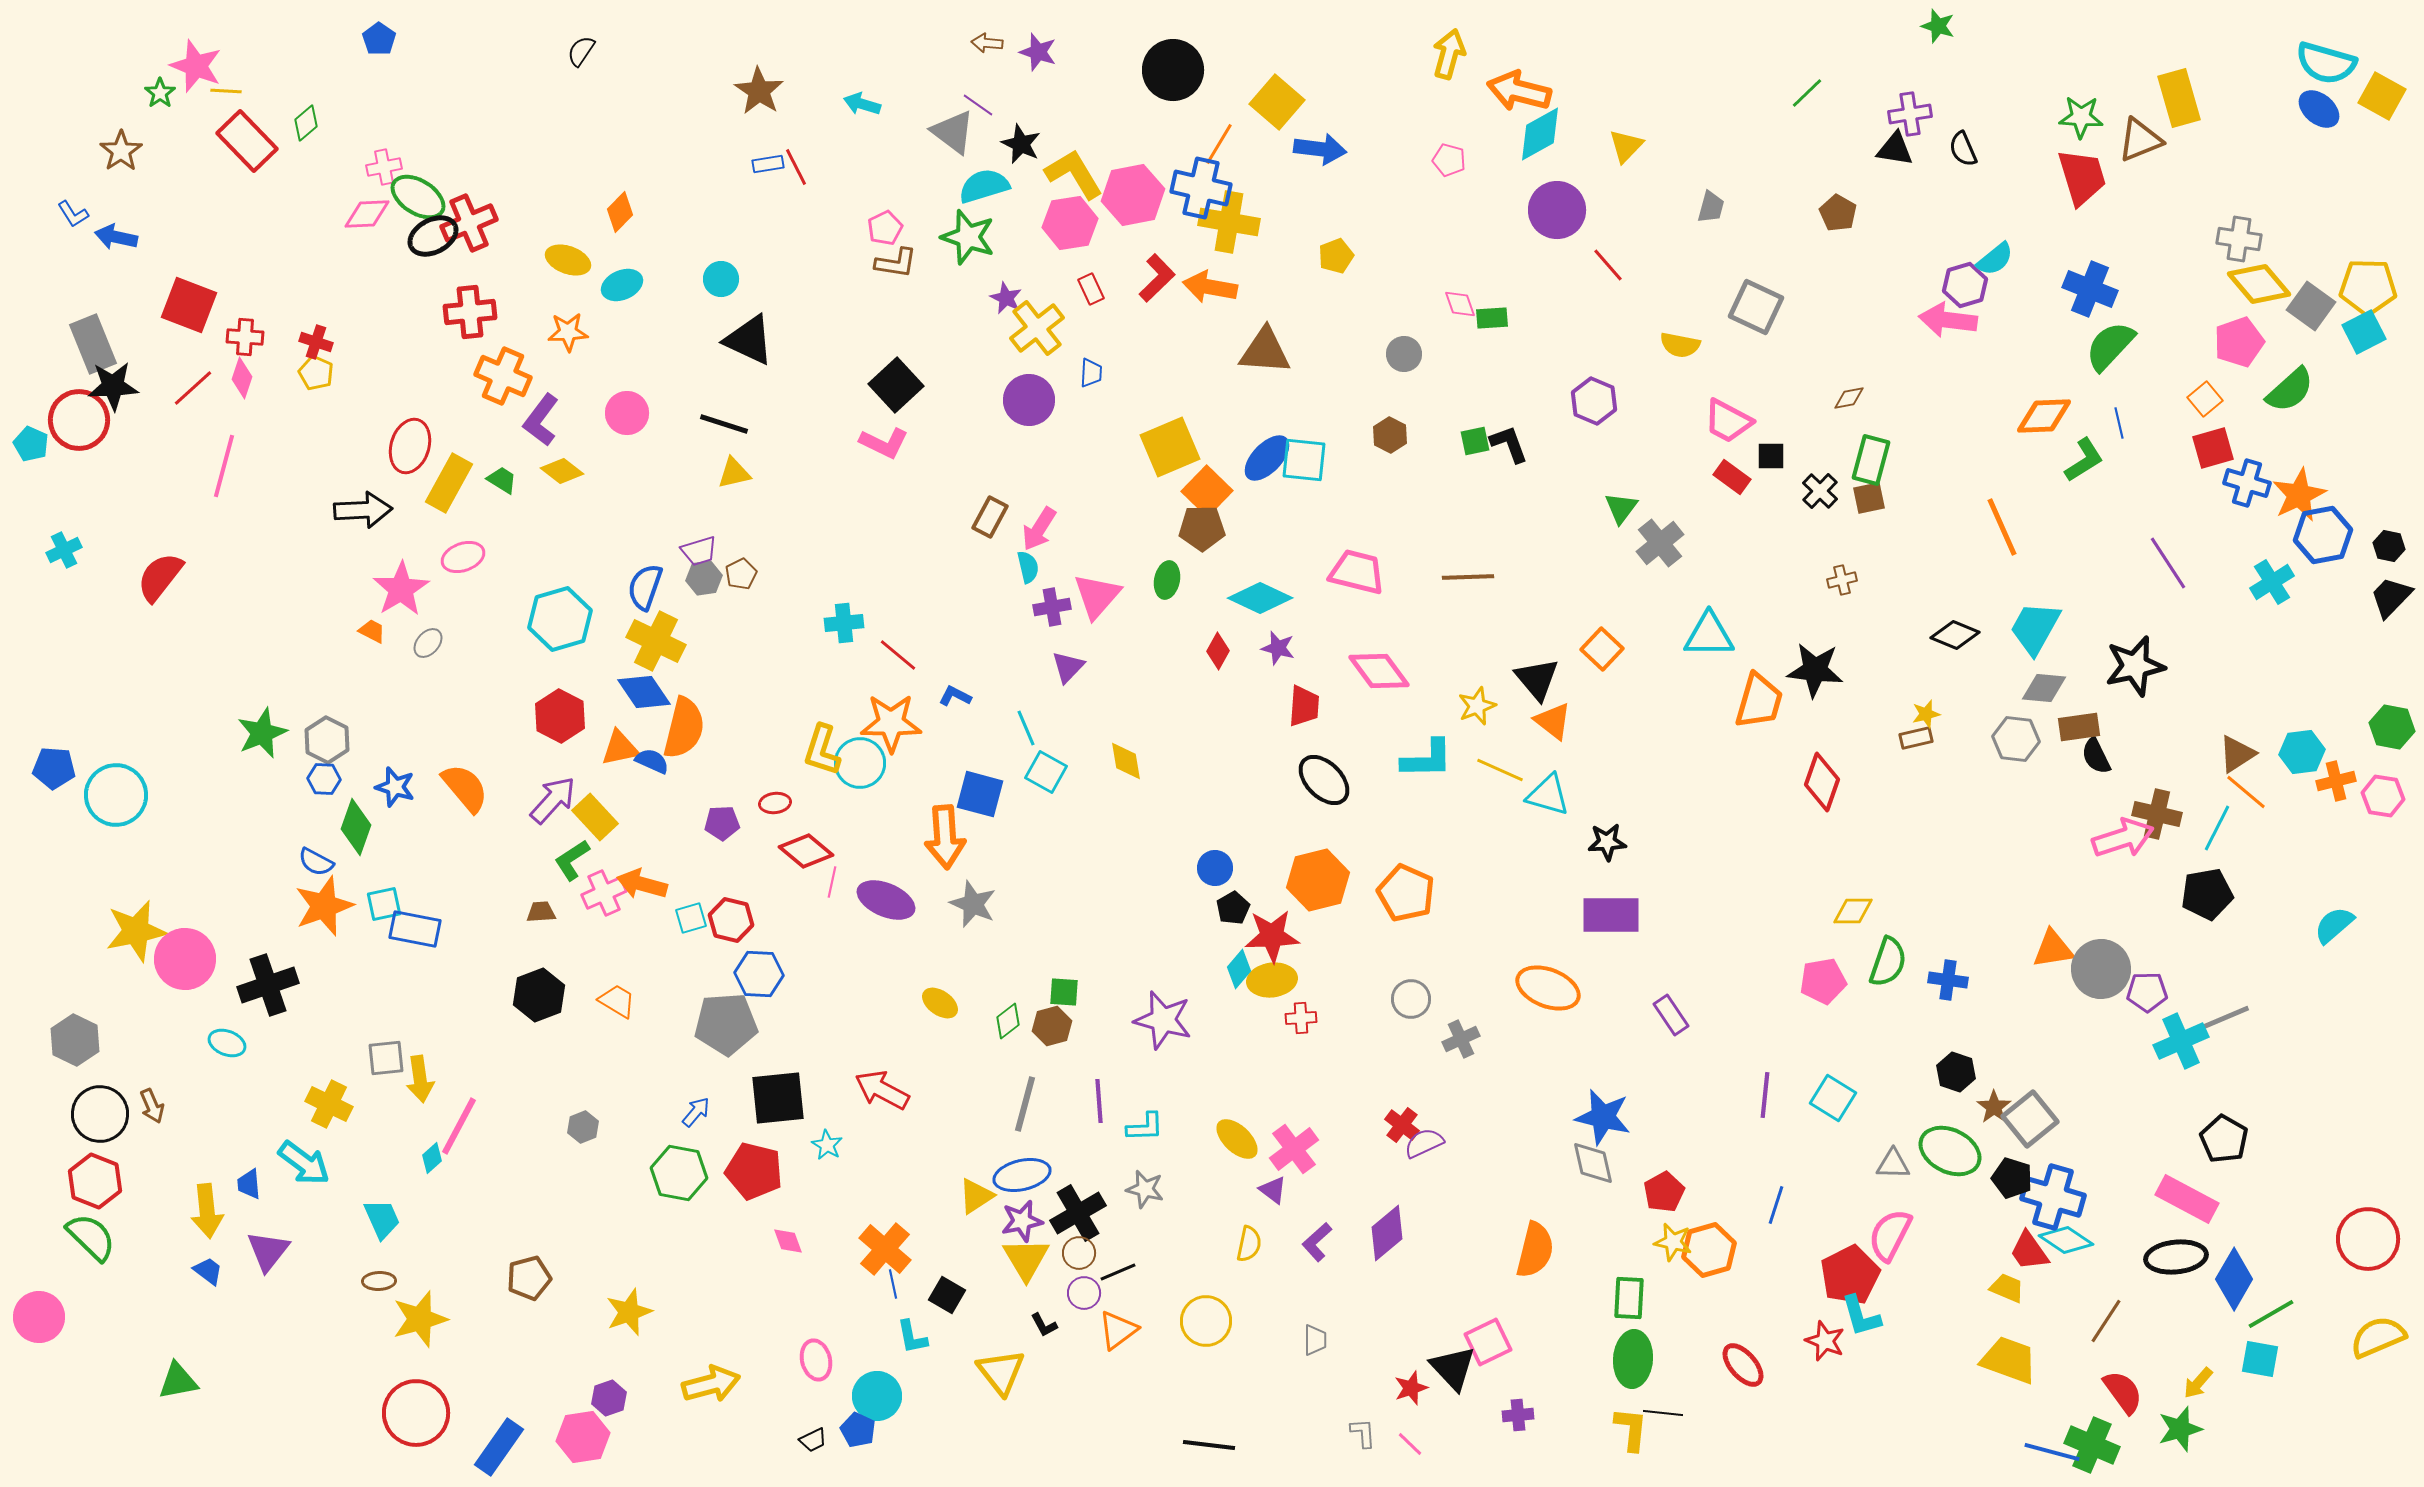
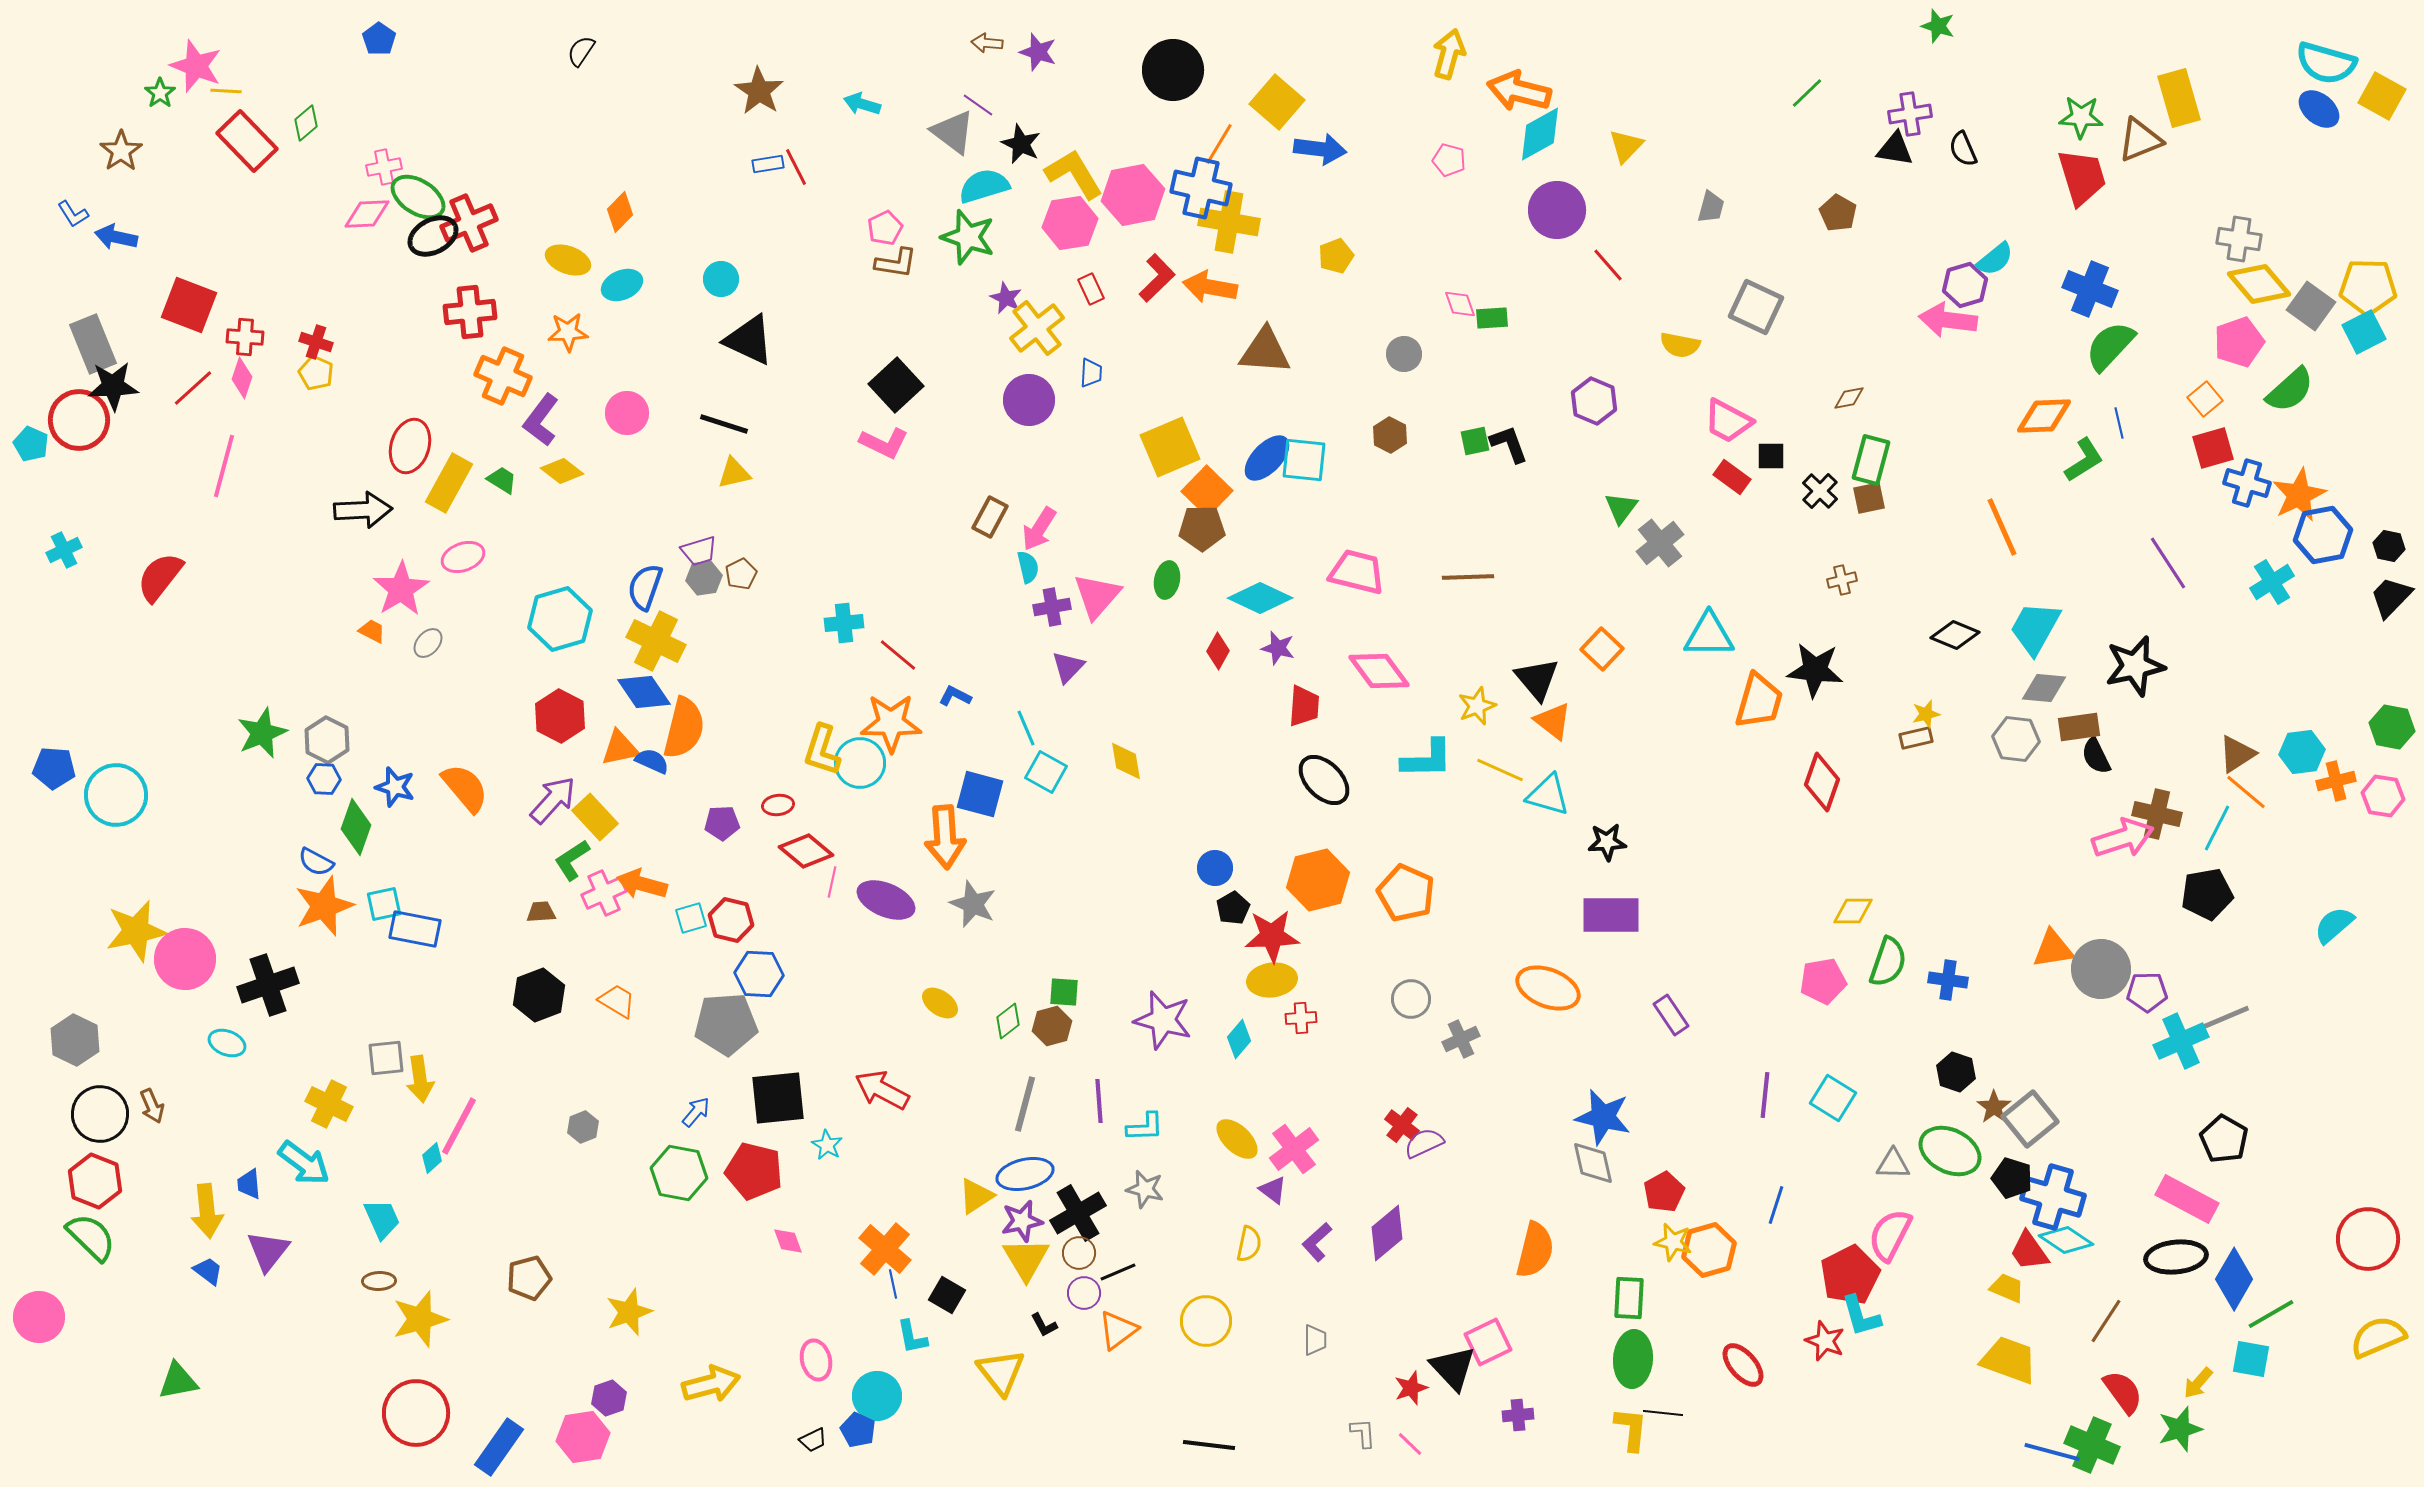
red ellipse at (775, 803): moved 3 px right, 2 px down
cyan diamond at (1239, 969): moved 70 px down
blue ellipse at (1022, 1175): moved 3 px right, 1 px up
cyan square at (2260, 1359): moved 9 px left
